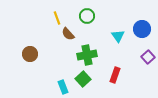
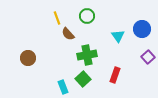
brown circle: moved 2 px left, 4 px down
